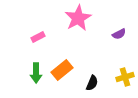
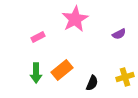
pink star: moved 3 px left, 1 px down
